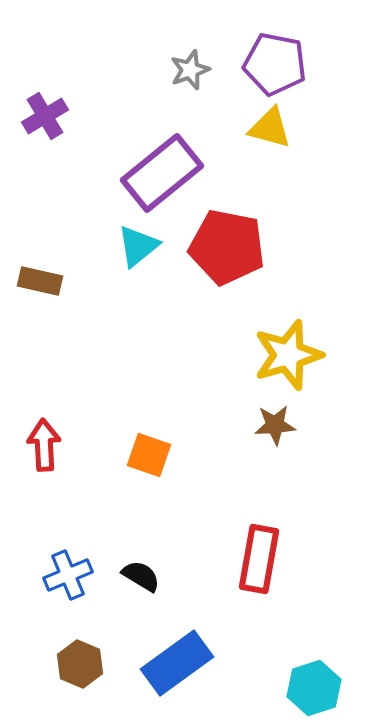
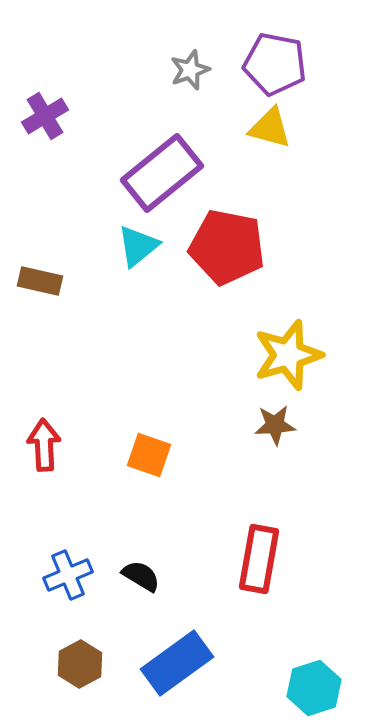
brown hexagon: rotated 9 degrees clockwise
